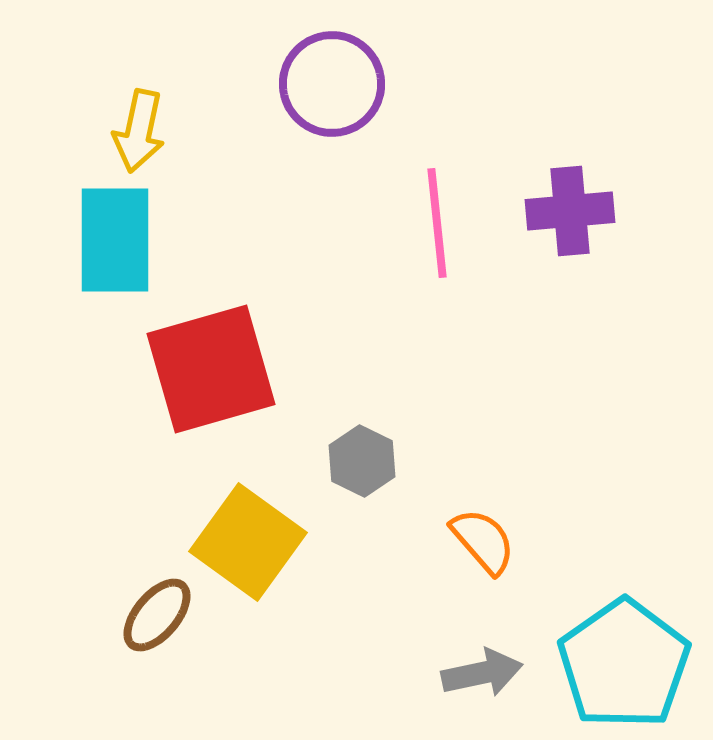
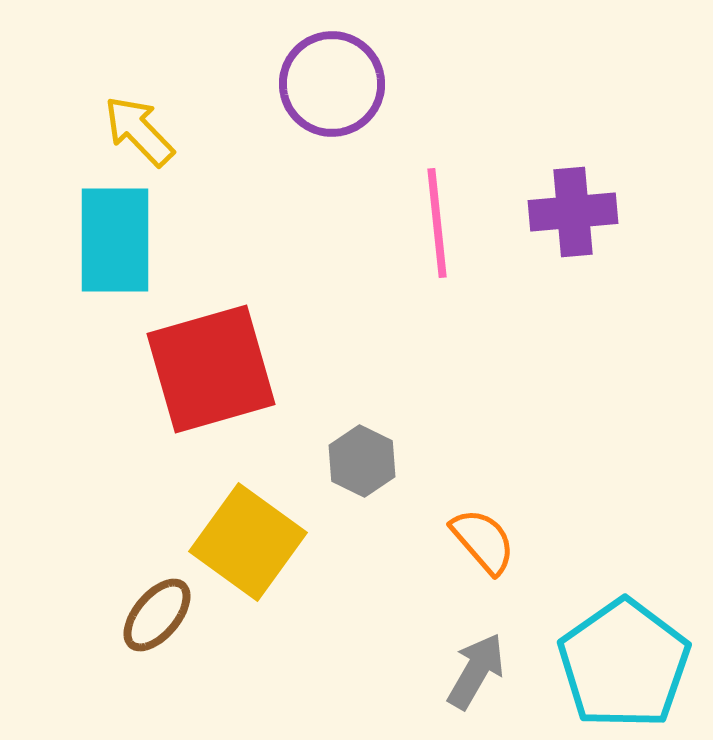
yellow arrow: rotated 124 degrees clockwise
purple cross: moved 3 px right, 1 px down
gray arrow: moved 6 px left, 2 px up; rotated 48 degrees counterclockwise
